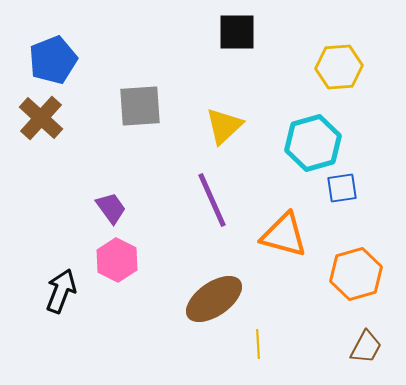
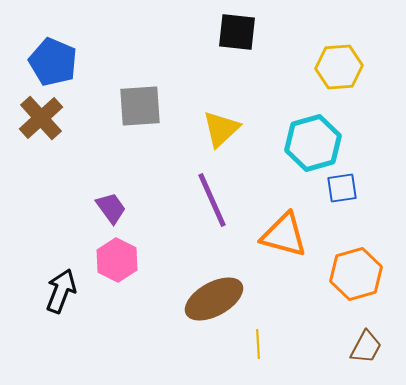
black square: rotated 6 degrees clockwise
blue pentagon: moved 2 px down; rotated 27 degrees counterclockwise
brown cross: rotated 6 degrees clockwise
yellow triangle: moved 3 px left, 3 px down
brown ellipse: rotated 6 degrees clockwise
